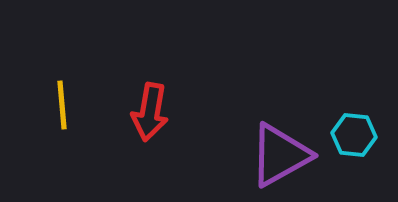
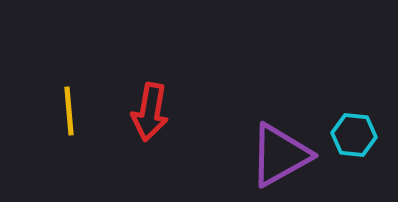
yellow line: moved 7 px right, 6 px down
